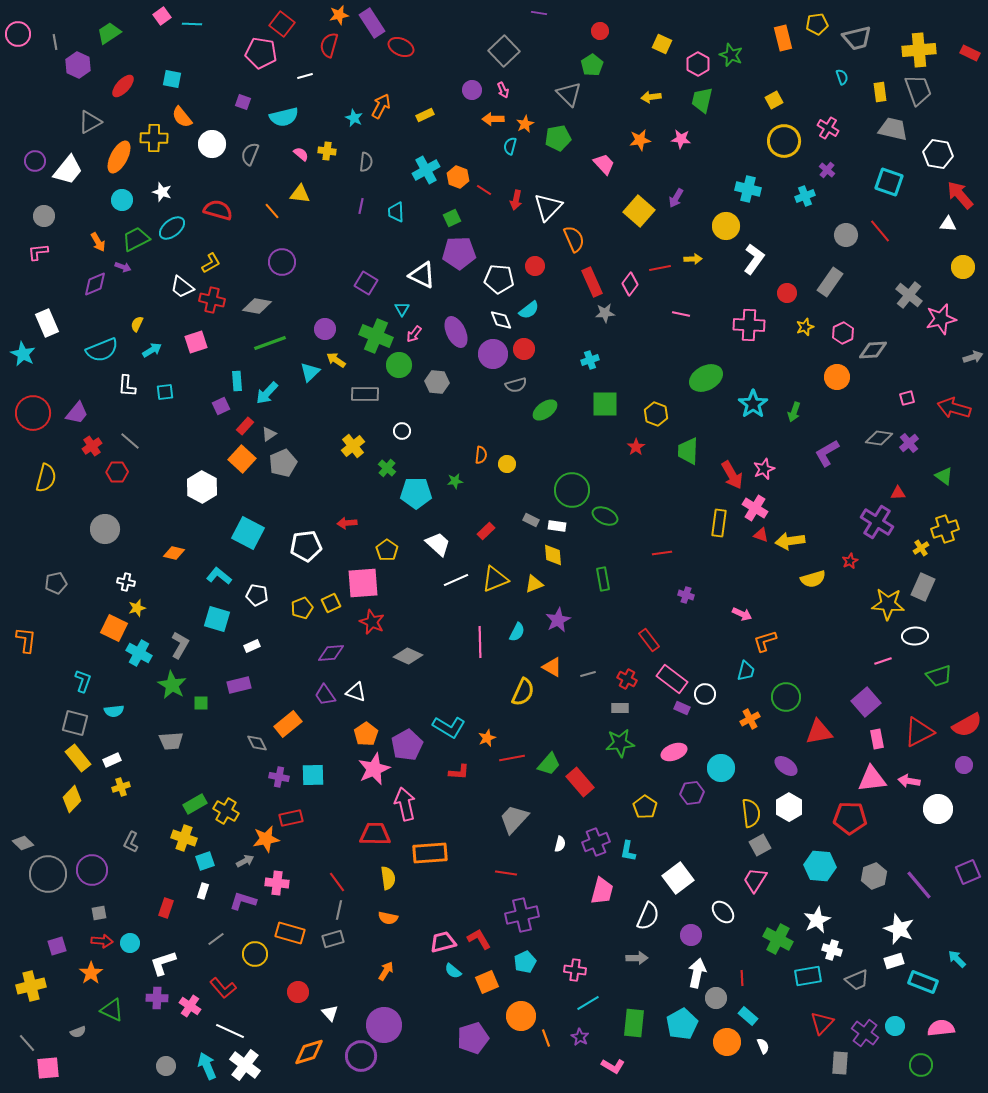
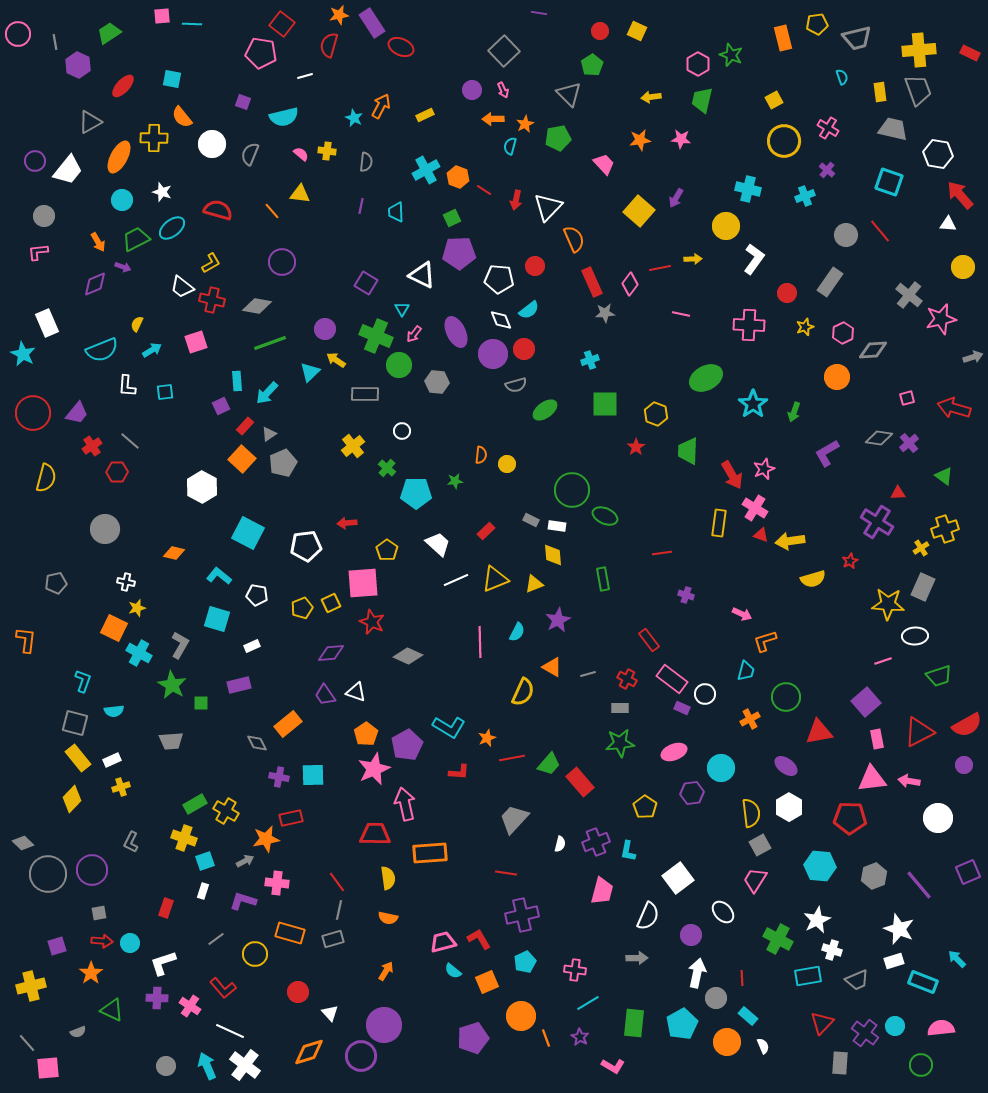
pink square at (162, 16): rotated 30 degrees clockwise
yellow square at (662, 44): moved 25 px left, 13 px up
white circle at (938, 809): moved 9 px down
